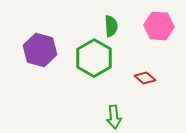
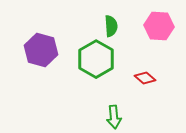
purple hexagon: moved 1 px right
green hexagon: moved 2 px right, 1 px down
